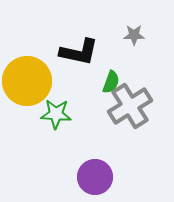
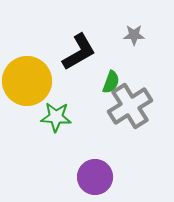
black L-shape: rotated 42 degrees counterclockwise
green star: moved 3 px down
